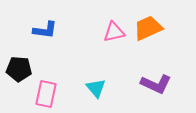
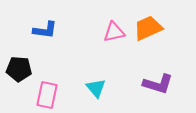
purple L-shape: moved 2 px right; rotated 8 degrees counterclockwise
pink rectangle: moved 1 px right, 1 px down
